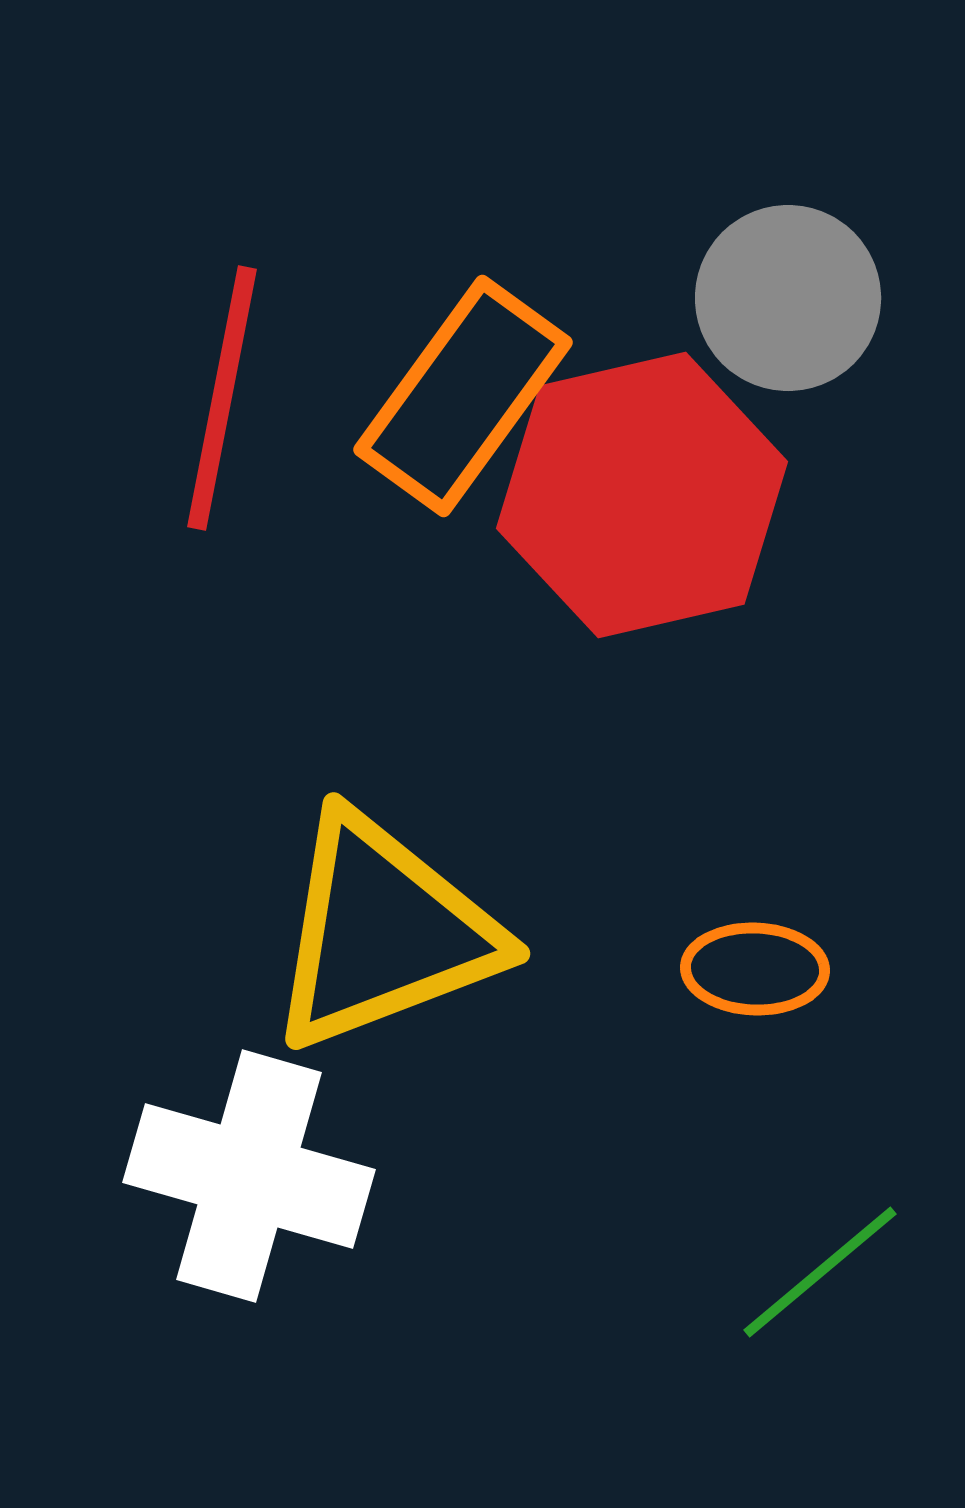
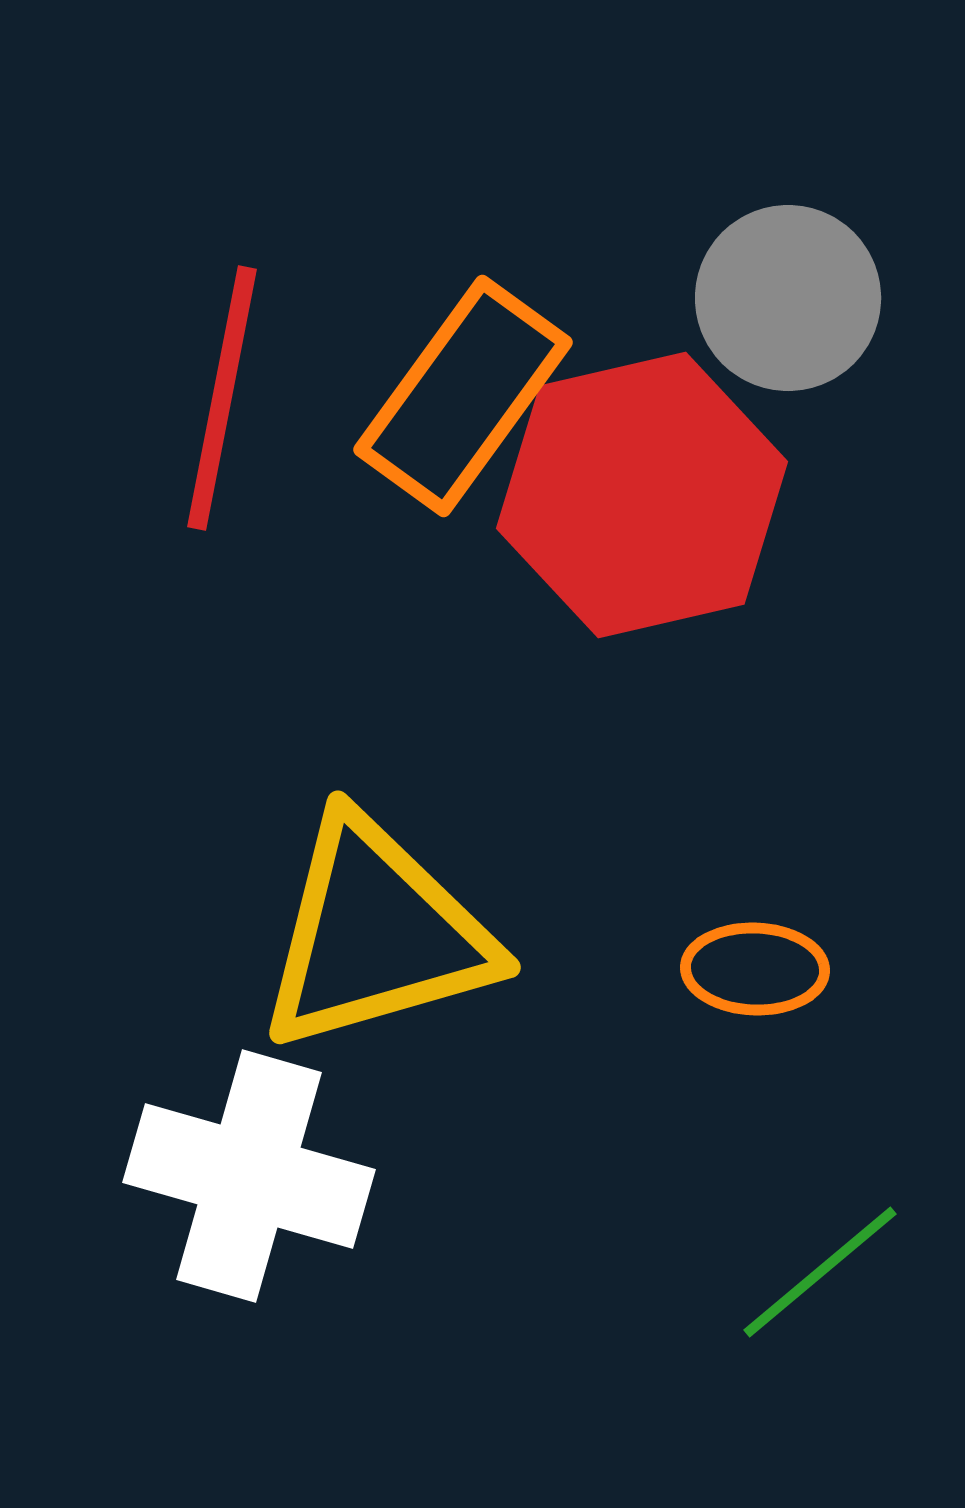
yellow triangle: moved 7 px left, 2 px down; rotated 5 degrees clockwise
